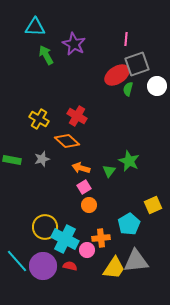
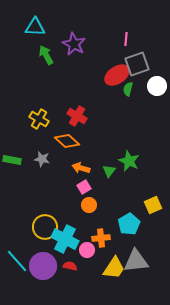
gray star: rotated 28 degrees clockwise
